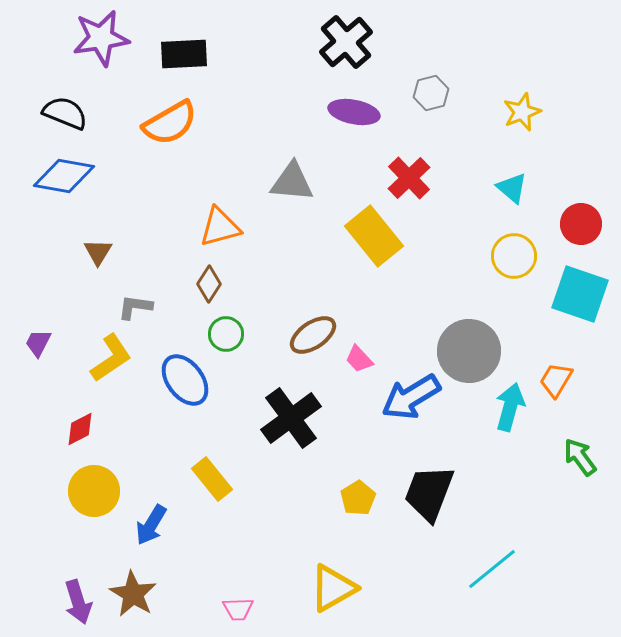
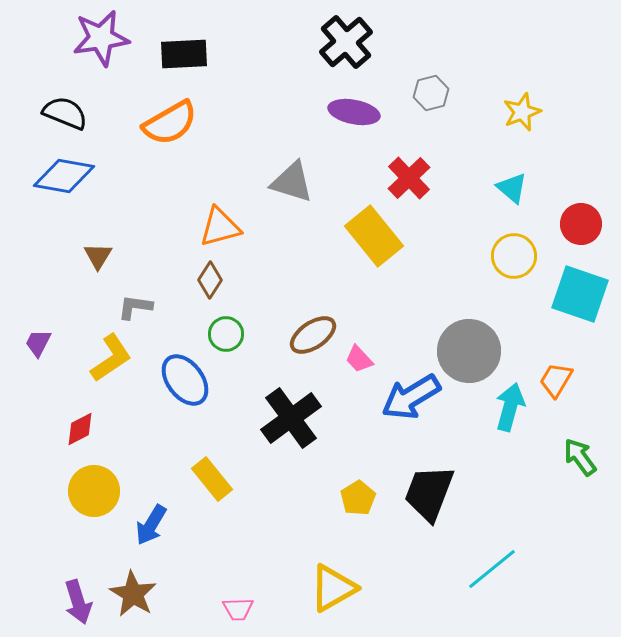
gray triangle at (292, 182): rotated 12 degrees clockwise
brown triangle at (98, 252): moved 4 px down
brown diamond at (209, 284): moved 1 px right, 4 px up
